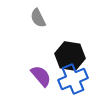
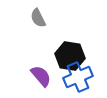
blue cross: moved 5 px right, 2 px up
